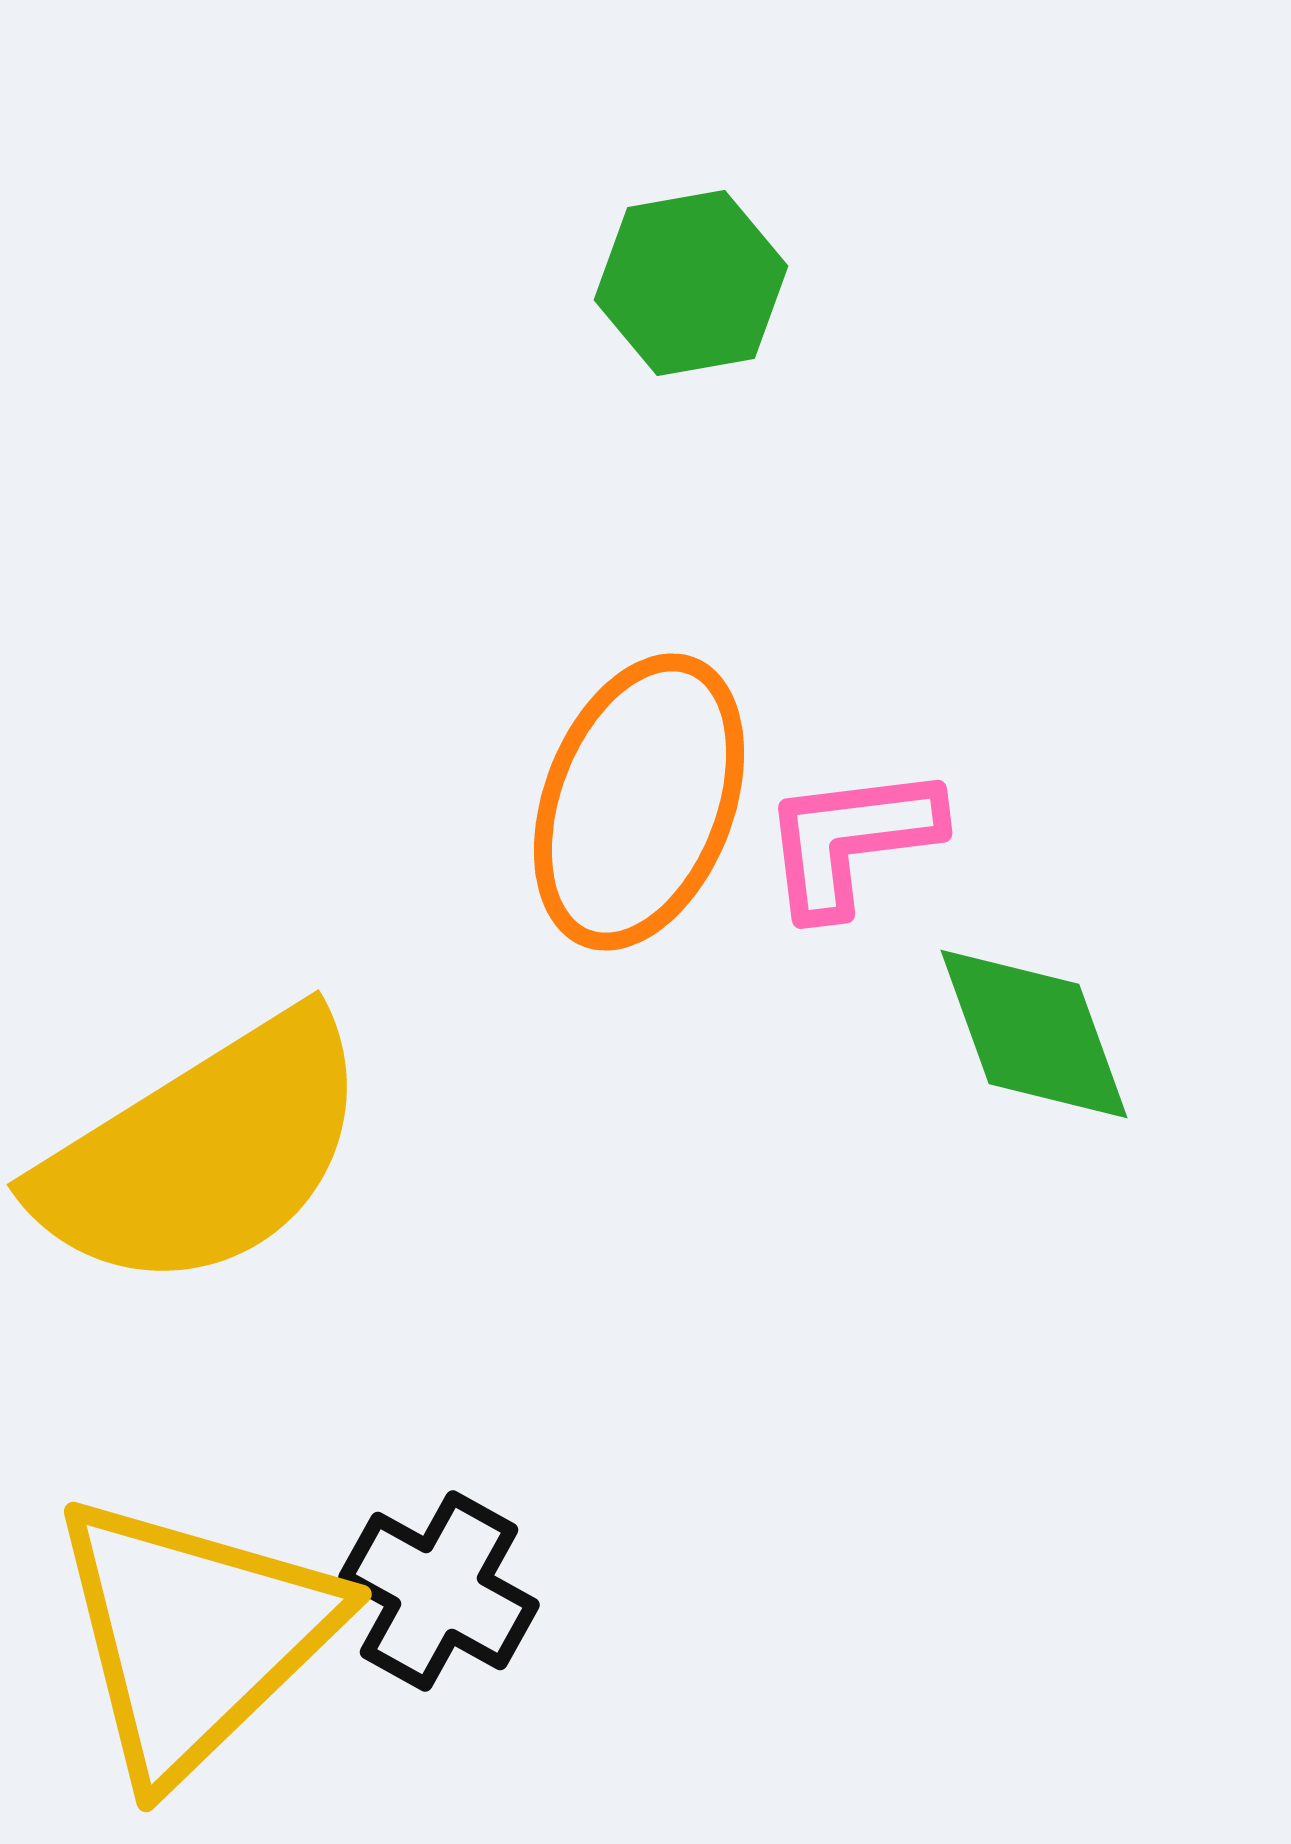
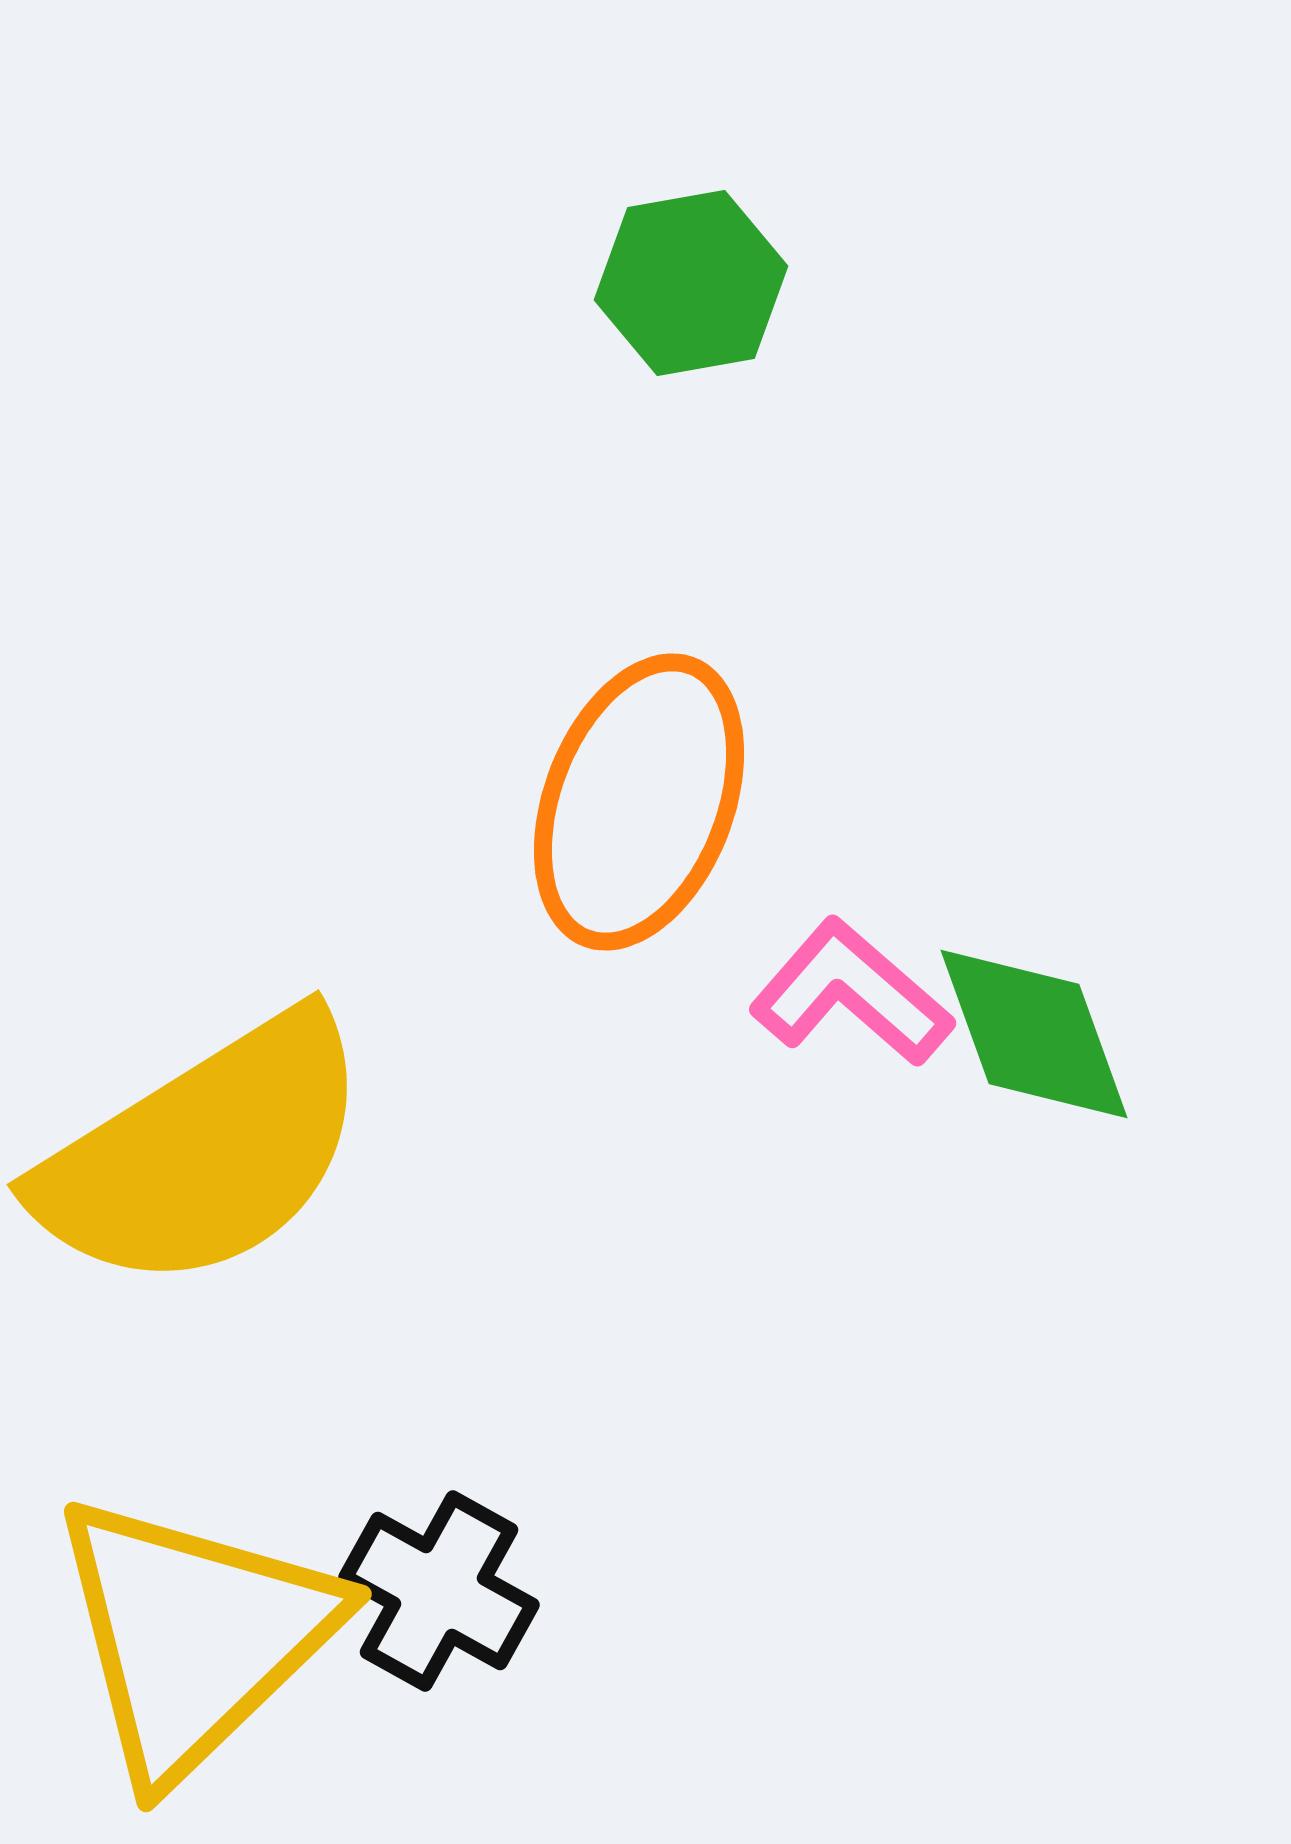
pink L-shape: moved 153 px down; rotated 48 degrees clockwise
